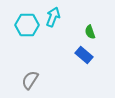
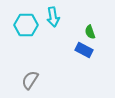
cyan arrow: rotated 150 degrees clockwise
cyan hexagon: moved 1 px left
blue rectangle: moved 5 px up; rotated 12 degrees counterclockwise
